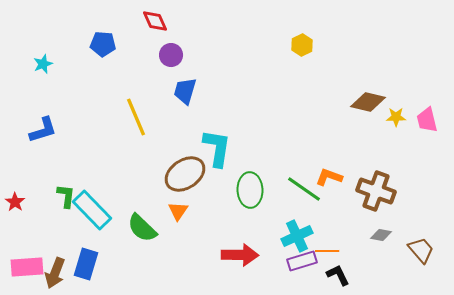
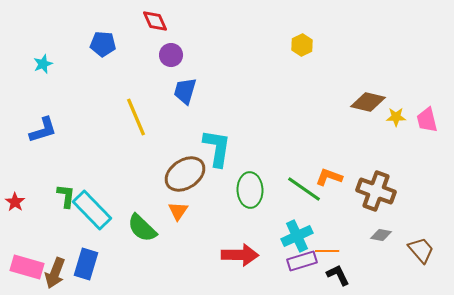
pink rectangle: rotated 20 degrees clockwise
